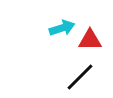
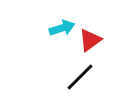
red triangle: rotated 35 degrees counterclockwise
